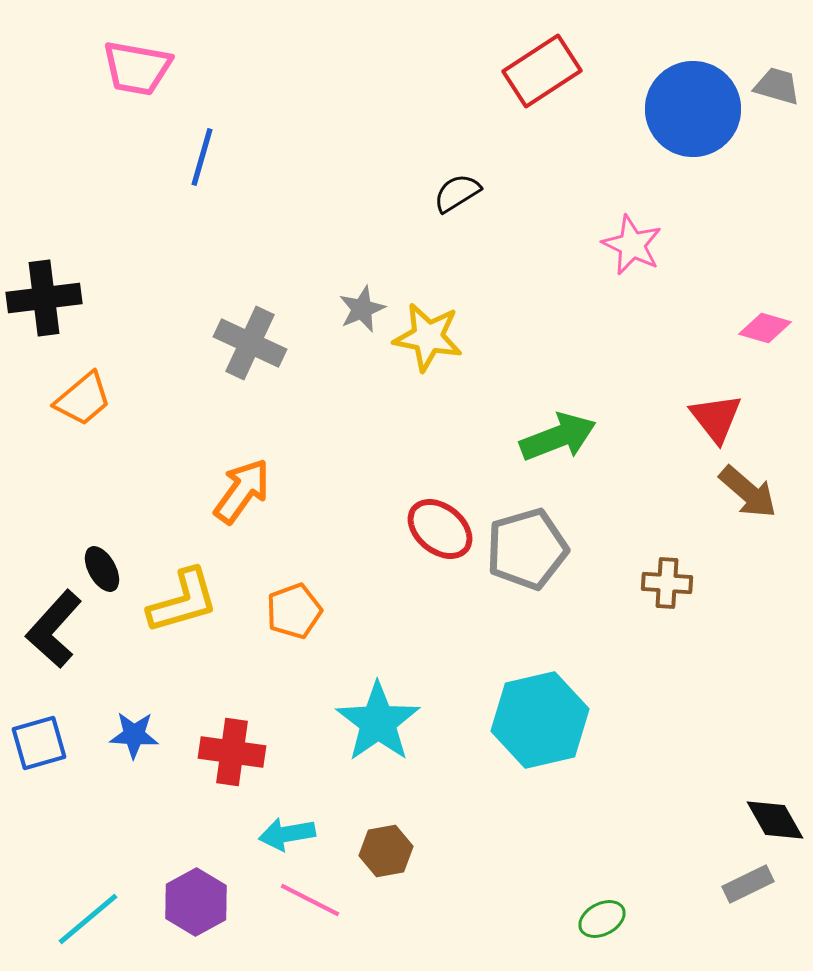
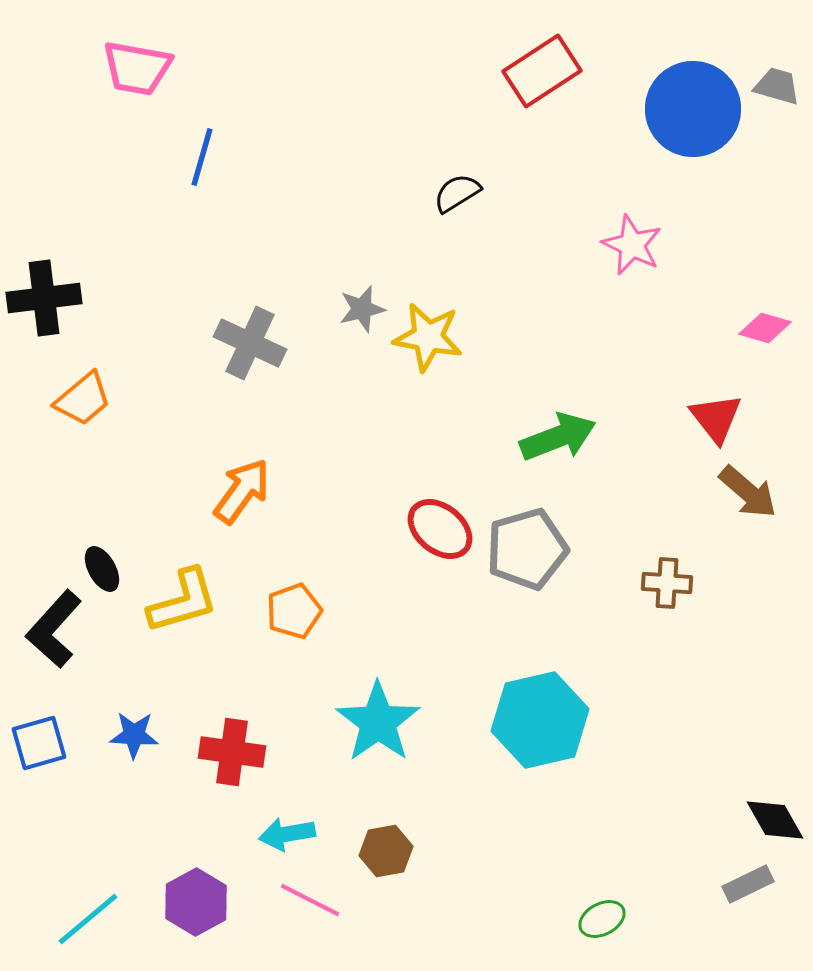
gray star: rotated 9 degrees clockwise
